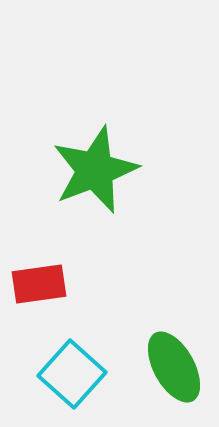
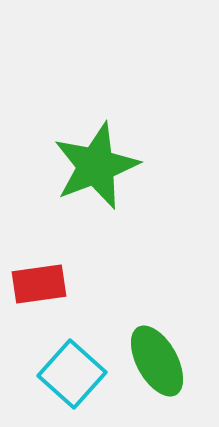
green star: moved 1 px right, 4 px up
green ellipse: moved 17 px left, 6 px up
